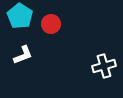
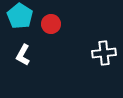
white L-shape: rotated 140 degrees clockwise
white cross: moved 13 px up; rotated 10 degrees clockwise
